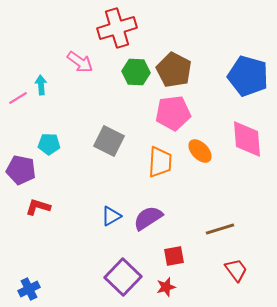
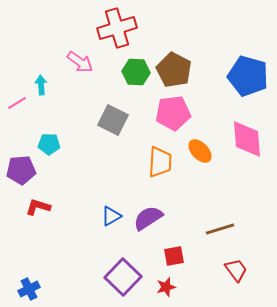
pink line: moved 1 px left, 5 px down
gray square: moved 4 px right, 21 px up
purple pentagon: rotated 16 degrees counterclockwise
